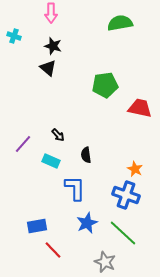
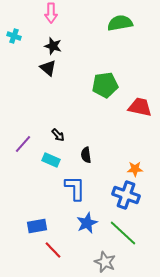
red trapezoid: moved 1 px up
cyan rectangle: moved 1 px up
orange star: rotated 28 degrees counterclockwise
